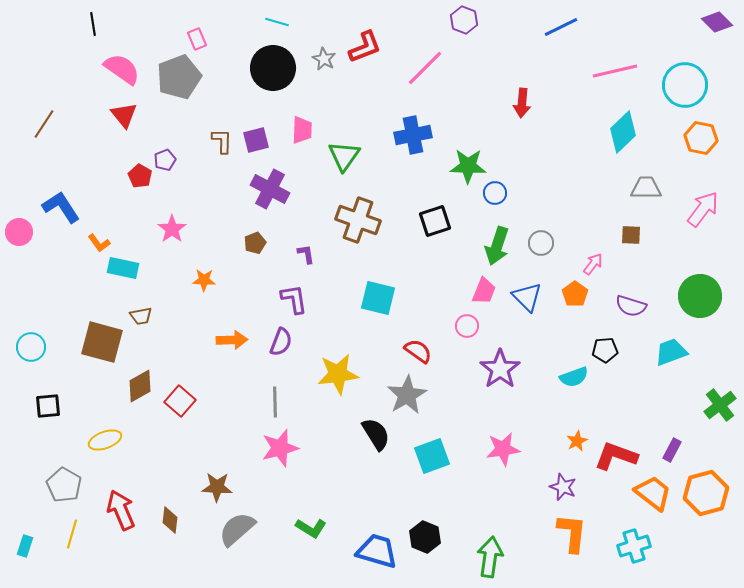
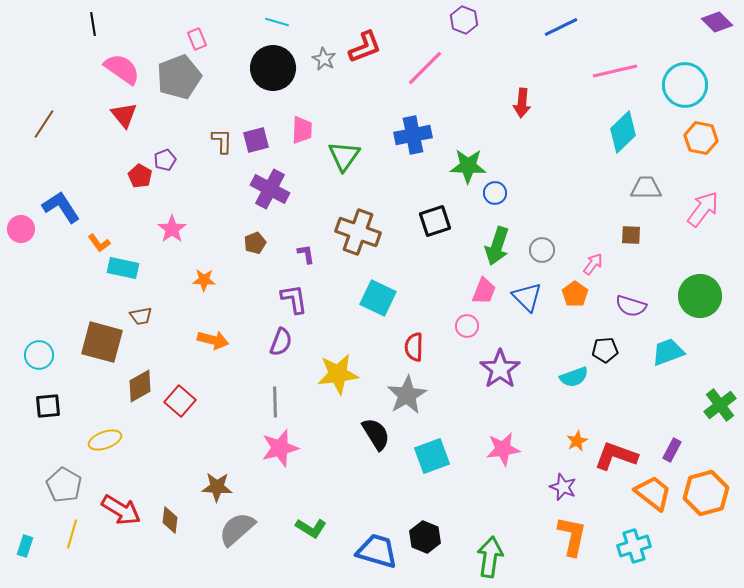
brown cross at (358, 220): moved 12 px down
pink circle at (19, 232): moved 2 px right, 3 px up
gray circle at (541, 243): moved 1 px right, 7 px down
cyan square at (378, 298): rotated 12 degrees clockwise
orange arrow at (232, 340): moved 19 px left; rotated 16 degrees clockwise
cyan circle at (31, 347): moved 8 px right, 8 px down
red semicircle at (418, 351): moved 4 px left, 4 px up; rotated 124 degrees counterclockwise
cyan trapezoid at (671, 352): moved 3 px left
red arrow at (121, 510): rotated 144 degrees clockwise
orange L-shape at (572, 533): moved 3 px down; rotated 6 degrees clockwise
